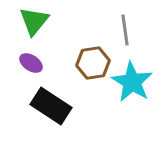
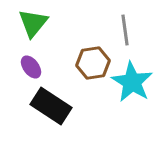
green triangle: moved 1 px left, 2 px down
purple ellipse: moved 4 px down; rotated 20 degrees clockwise
